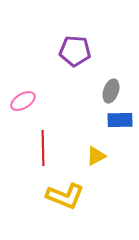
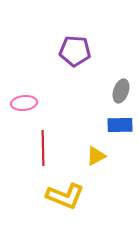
gray ellipse: moved 10 px right
pink ellipse: moved 1 px right, 2 px down; rotated 25 degrees clockwise
blue rectangle: moved 5 px down
